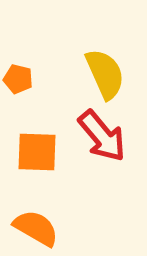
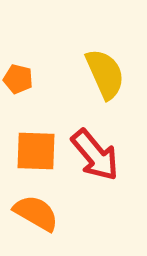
red arrow: moved 7 px left, 19 px down
orange square: moved 1 px left, 1 px up
orange semicircle: moved 15 px up
